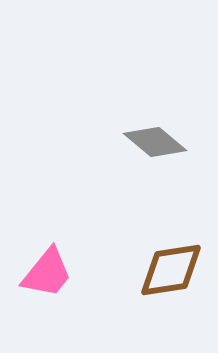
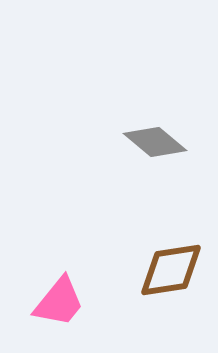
pink trapezoid: moved 12 px right, 29 px down
